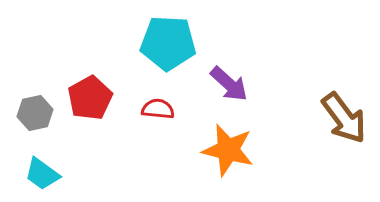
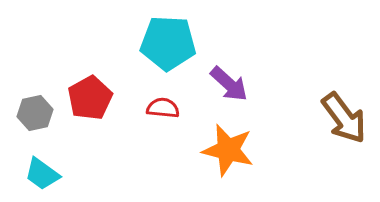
red semicircle: moved 5 px right, 1 px up
